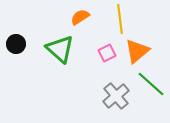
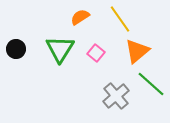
yellow line: rotated 28 degrees counterclockwise
black circle: moved 5 px down
green triangle: rotated 20 degrees clockwise
pink square: moved 11 px left; rotated 24 degrees counterclockwise
